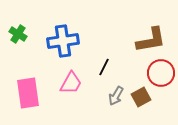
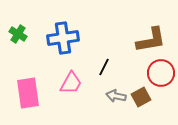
blue cross: moved 3 px up
gray arrow: rotated 72 degrees clockwise
